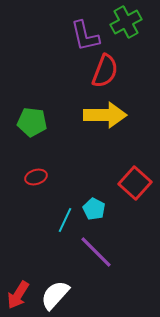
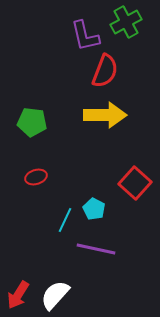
purple line: moved 3 px up; rotated 33 degrees counterclockwise
